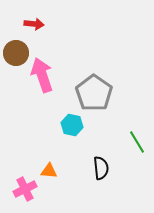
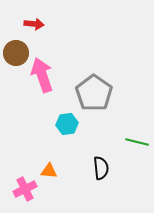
cyan hexagon: moved 5 px left, 1 px up; rotated 20 degrees counterclockwise
green line: rotated 45 degrees counterclockwise
